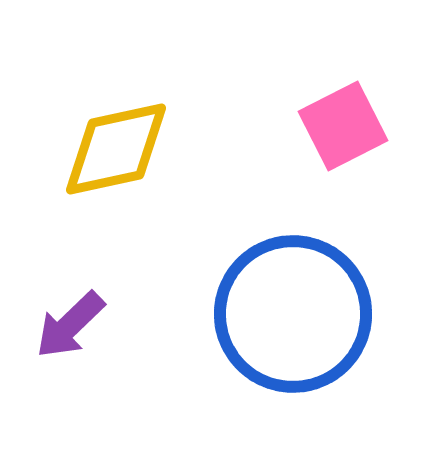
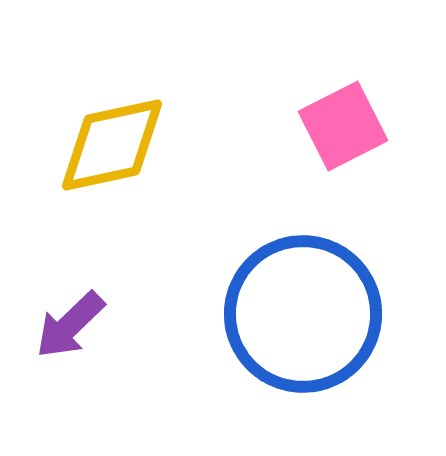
yellow diamond: moved 4 px left, 4 px up
blue circle: moved 10 px right
